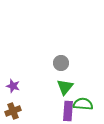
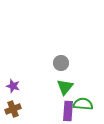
brown cross: moved 2 px up
